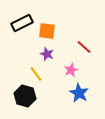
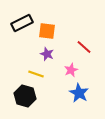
yellow line: rotated 35 degrees counterclockwise
